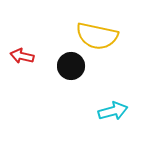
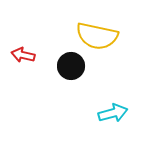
red arrow: moved 1 px right, 1 px up
cyan arrow: moved 2 px down
